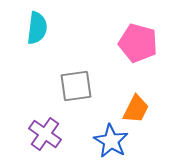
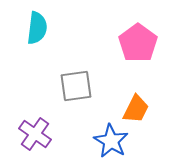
pink pentagon: rotated 21 degrees clockwise
purple cross: moved 10 px left
